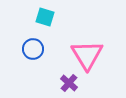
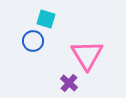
cyan square: moved 1 px right, 2 px down
blue circle: moved 8 px up
